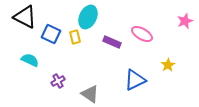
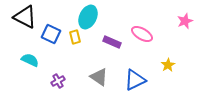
gray triangle: moved 9 px right, 17 px up
